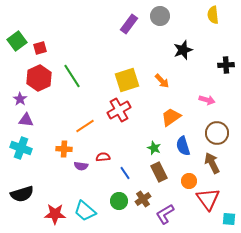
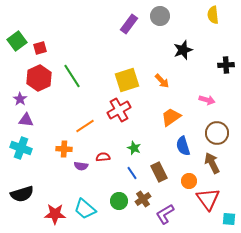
green star: moved 20 px left
blue line: moved 7 px right
cyan trapezoid: moved 2 px up
